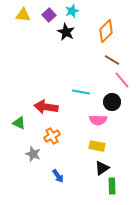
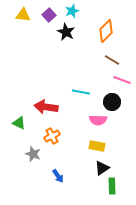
pink line: rotated 30 degrees counterclockwise
